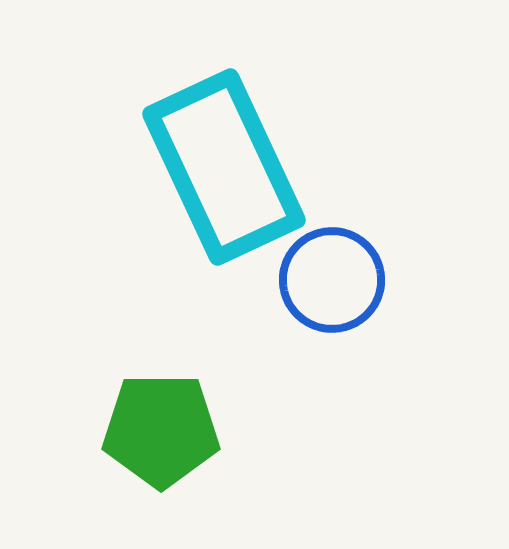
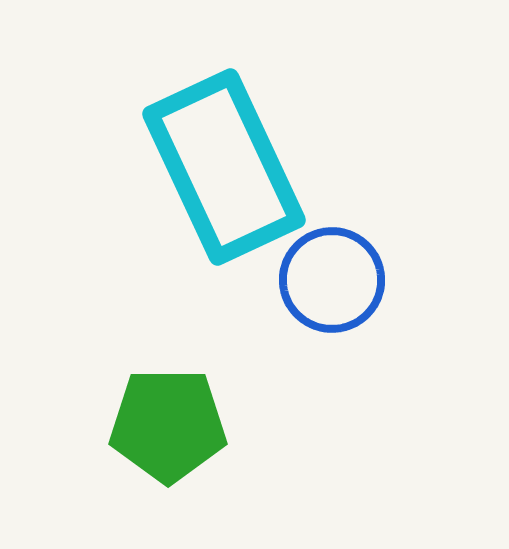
green pentagon: moved 7 px right, 5 px up
